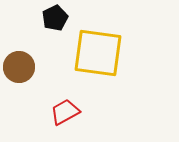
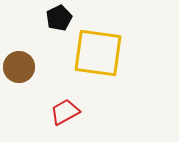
black pentagon: moved 4 px right
